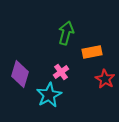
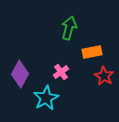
green arrow: moved 3 px right, 5 px up
purple diamond: rotated 12 degrees clockwise
red star: moved 1 px left, 3 px up
cyan star: moved 3 px left, 3 px down
